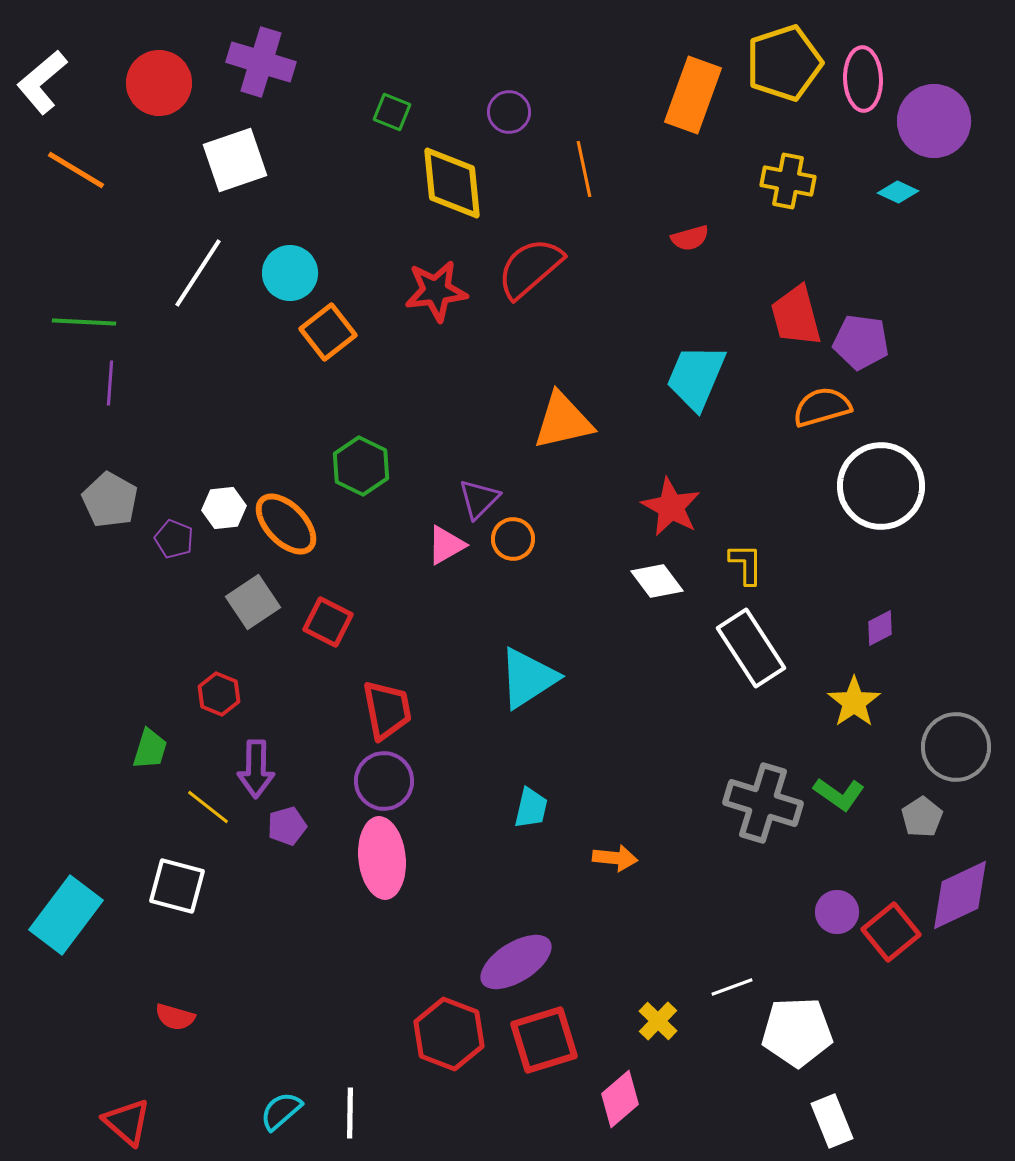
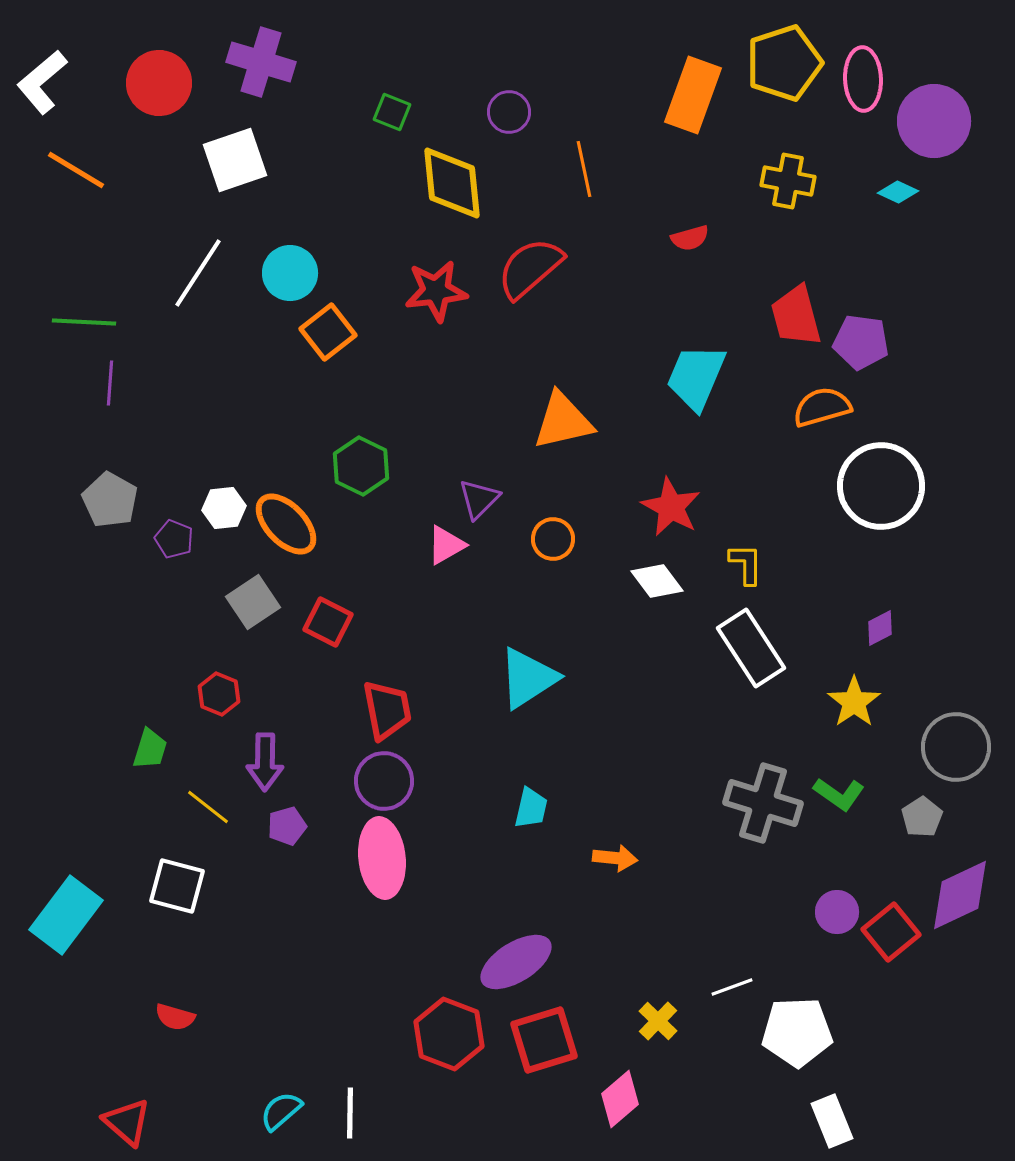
orange circle at (513, 539): moved 40 px right
purple arrow at (256, 769): moved 9 px right, 7 px up
